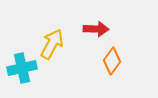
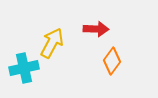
yellow arrow: moved 1 px up
cyan cross: moved 2 px right
